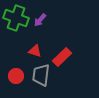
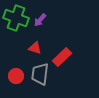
red triangle: moved 3 px up
gray trapezoid: moved 1 px left, 1 px up
